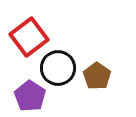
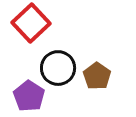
red square: moved 2 px right, 14 px up; rotated 6 degrees counterclockwise
purple pentagon: moved 1 px left
